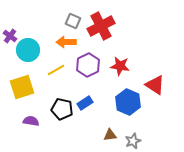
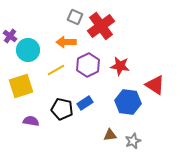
gray square: moved 2 px right, 4 px up
red cross: rotated 8 degrees counterclockwise
yellow square: moved 1 px left, 1 px up
blue hexagon: rotated 15 degrees counterclockwise
